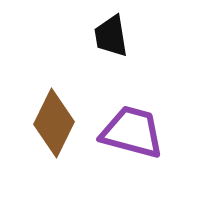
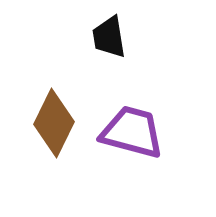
black trapezoid: moved 2 px left, 1 px down
